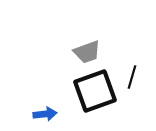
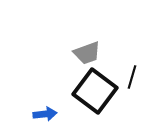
gray trapezoid: moved 1 px down
black square: rotated 33 degrees counterclockwise
